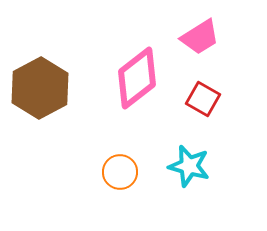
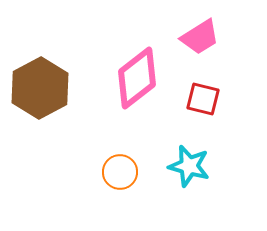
red square: rotated 16 degrees counterclockwise
